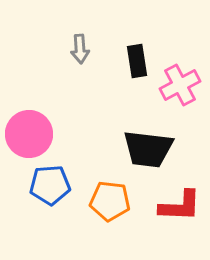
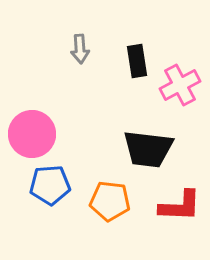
pink circle: moved 3 px right
